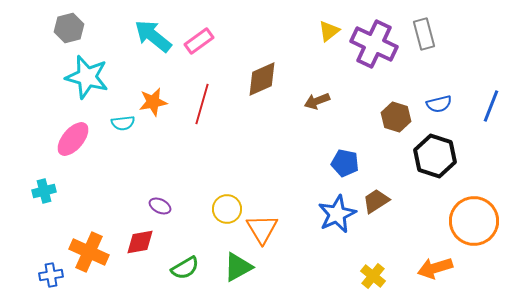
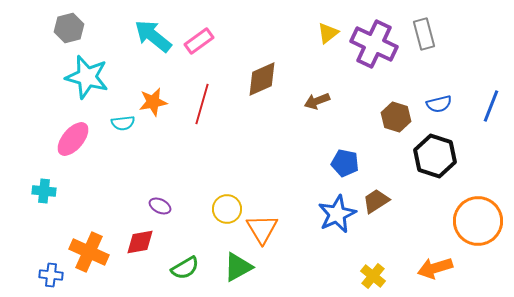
yellow triangle: moved 1 px left, 2 px down
cyan cross: rotated 20 degrees clockwise
orange circle: moved 4 px right
blue cross: rotated 15 degrees clockwise
